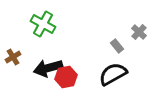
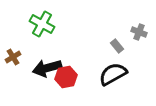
green cross: moved 1 px left
gray cross: rotated 21 degrees counterclockwise
black arrow: moved 1 px left
